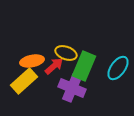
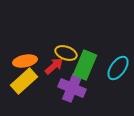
orange ellipse: moved 7 px left
green rectangle: moved 1 px right, 1 px up
